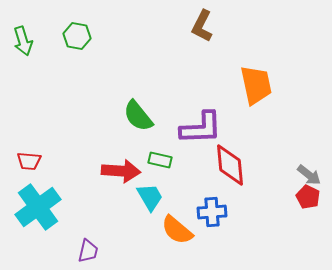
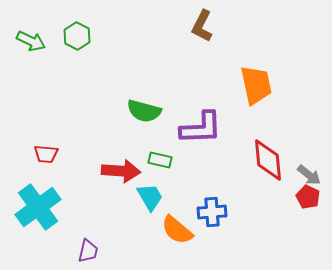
green hexagon: rotated 16 degrees clockwise
green arrow: moved 8 px right; rotated 48 degrees counterclockwise
green semicircle: moved 6 px right, 5 px up; rotated 36 degrees counterclockwise
red trapezoid: moved 17 px right, 7 px up
red diamond: moved 38 px right, 5 px up
